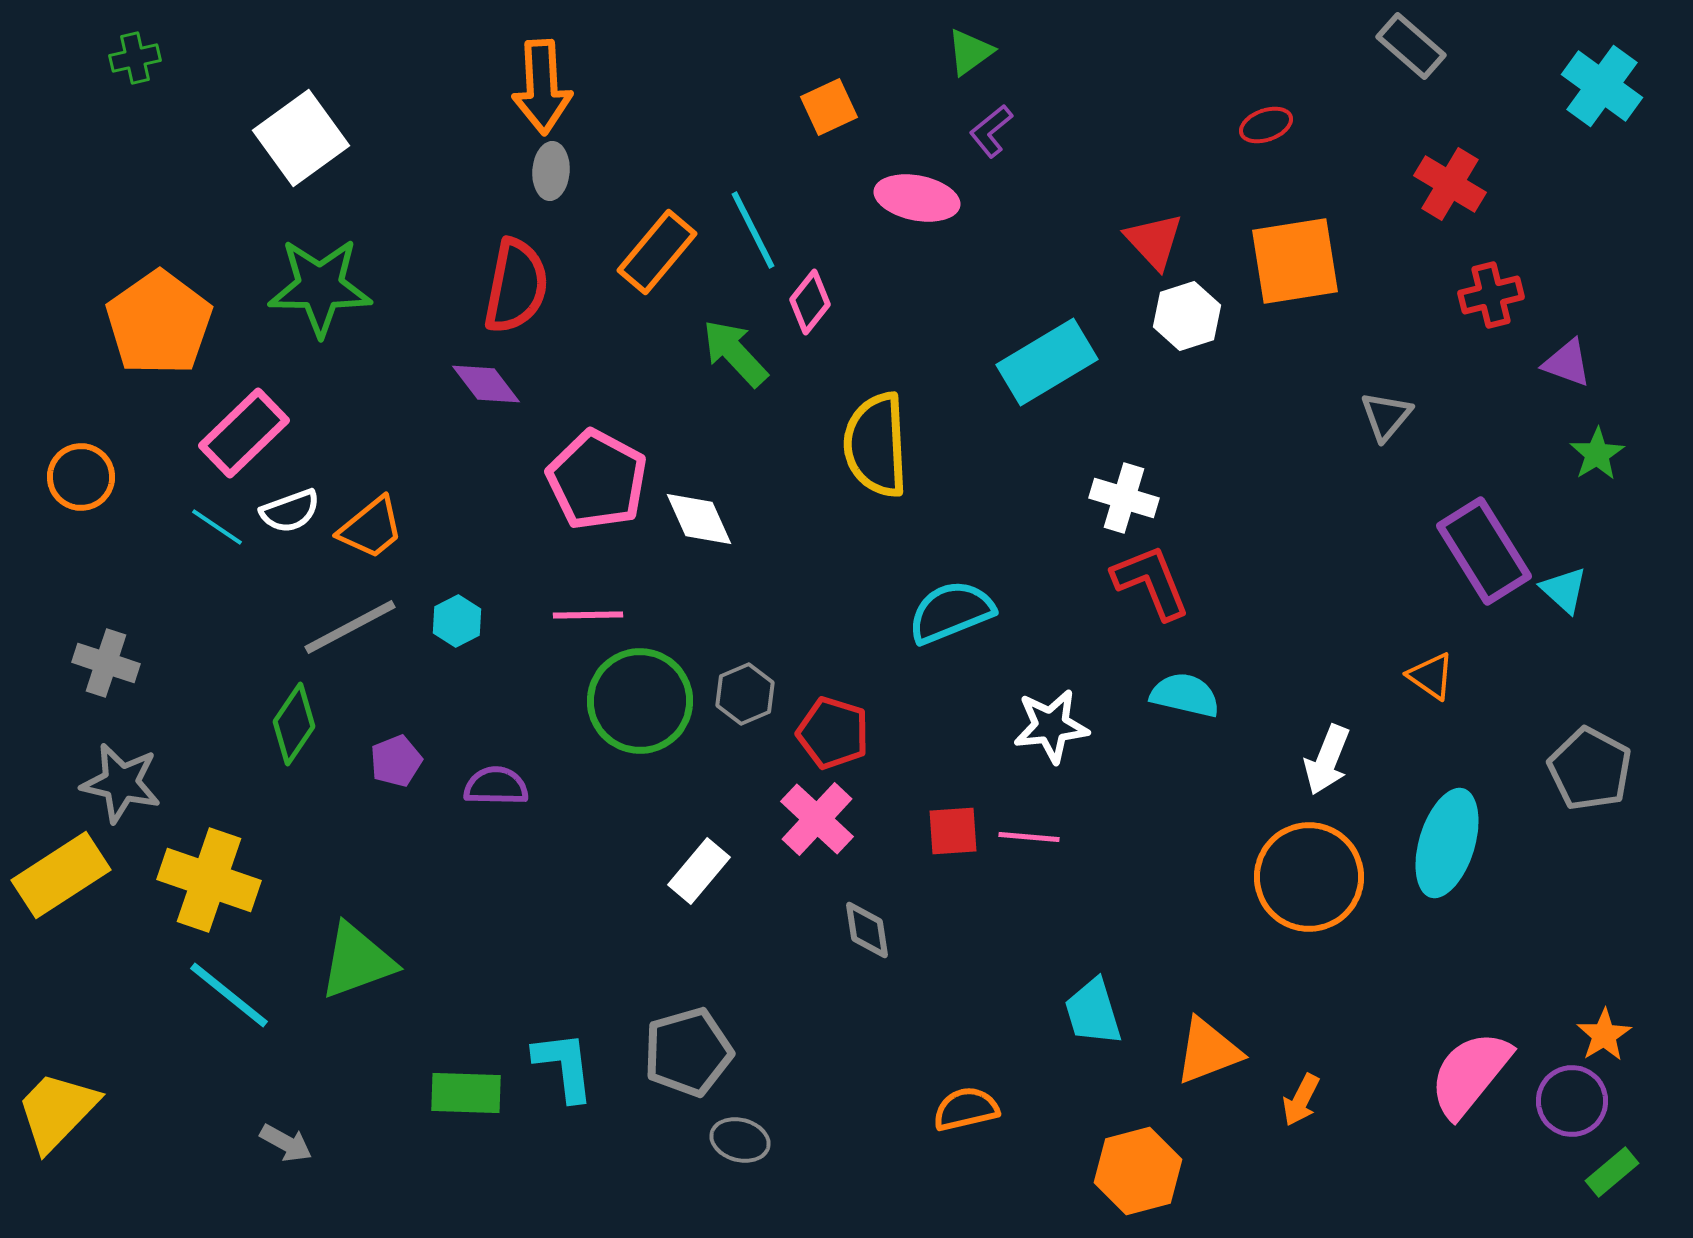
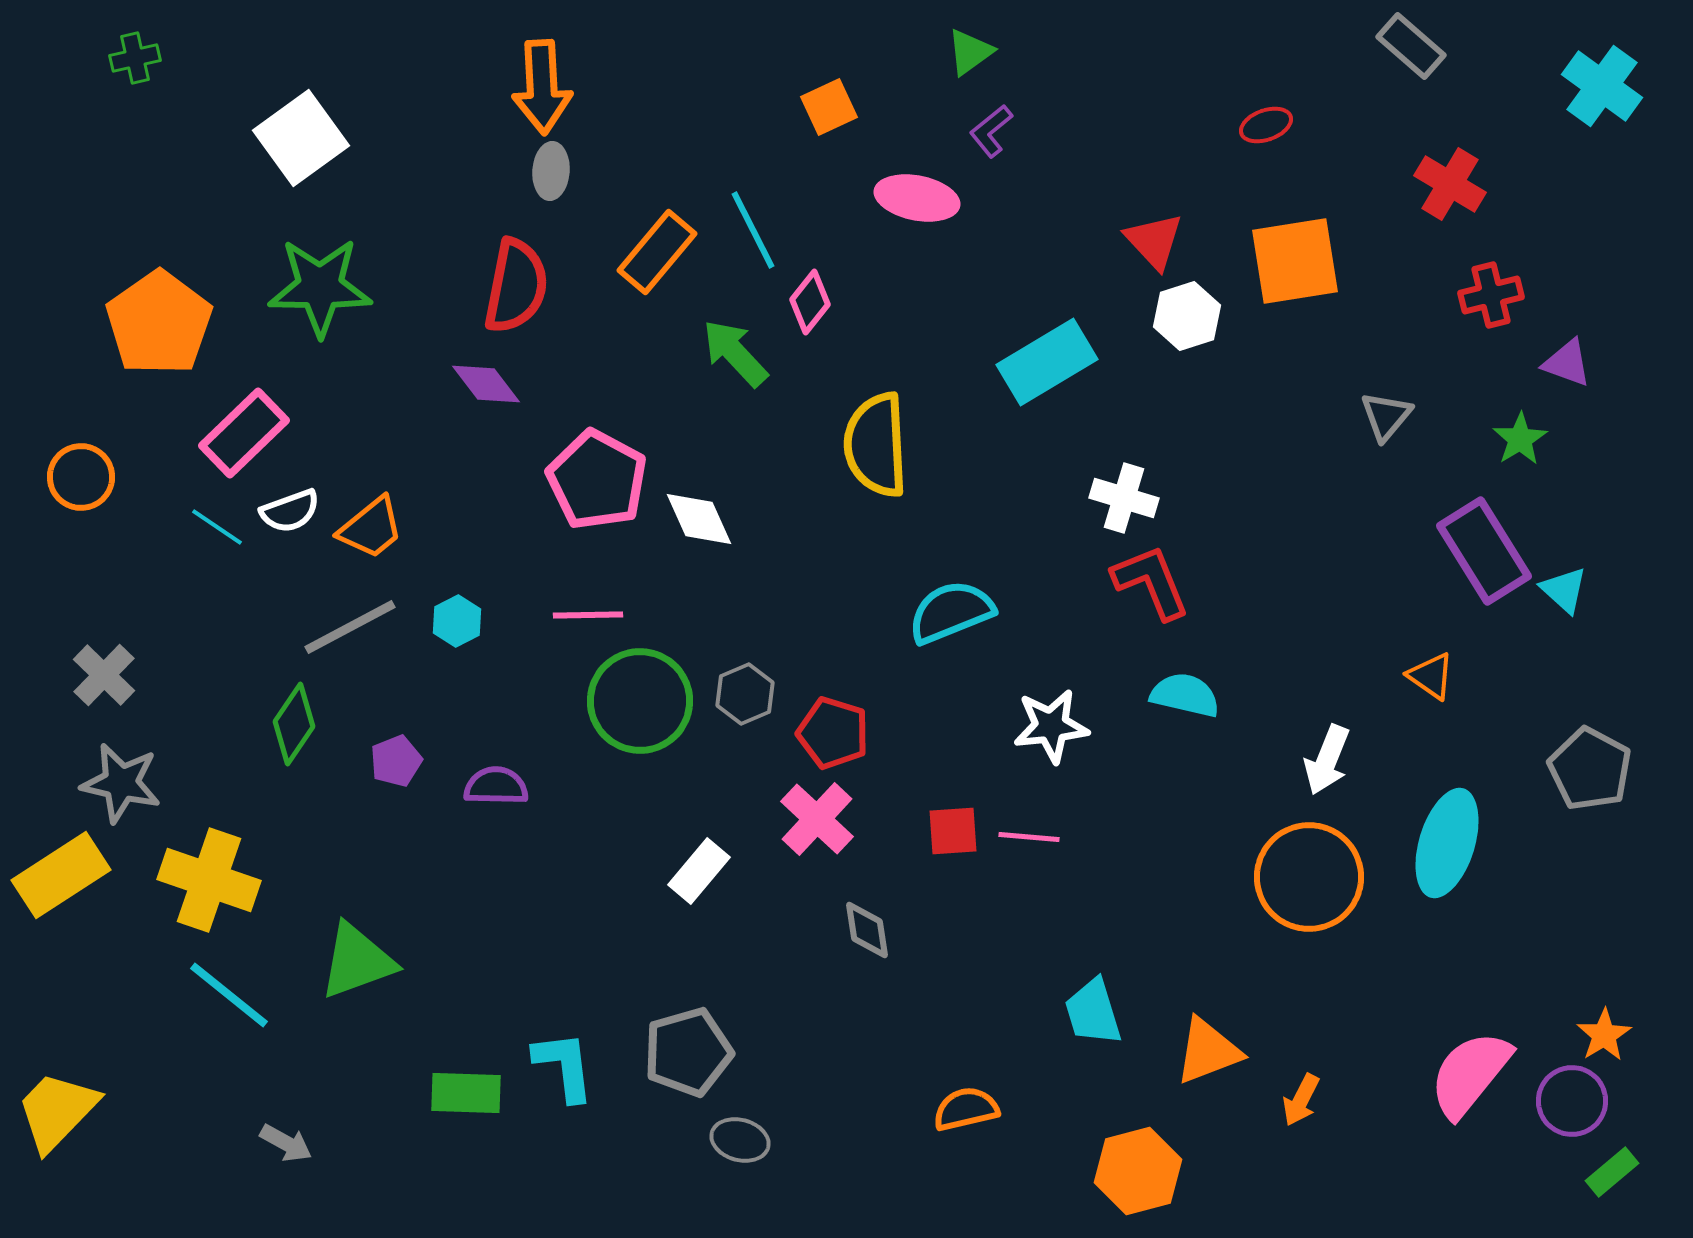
green star at (1597, 454): moved 77 px left, 15 px up
gray cross at (106, 663): moved 2 px left, 12 px down; rotated 26 degrees clockwise
